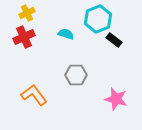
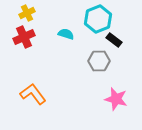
gray hexagon: moved 23 px right, 14 px up
orange L-shape: moved 1 px left, 1 px up
